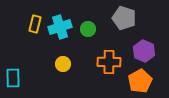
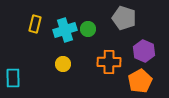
cyan cross: moved 5 px right, 3 px down
